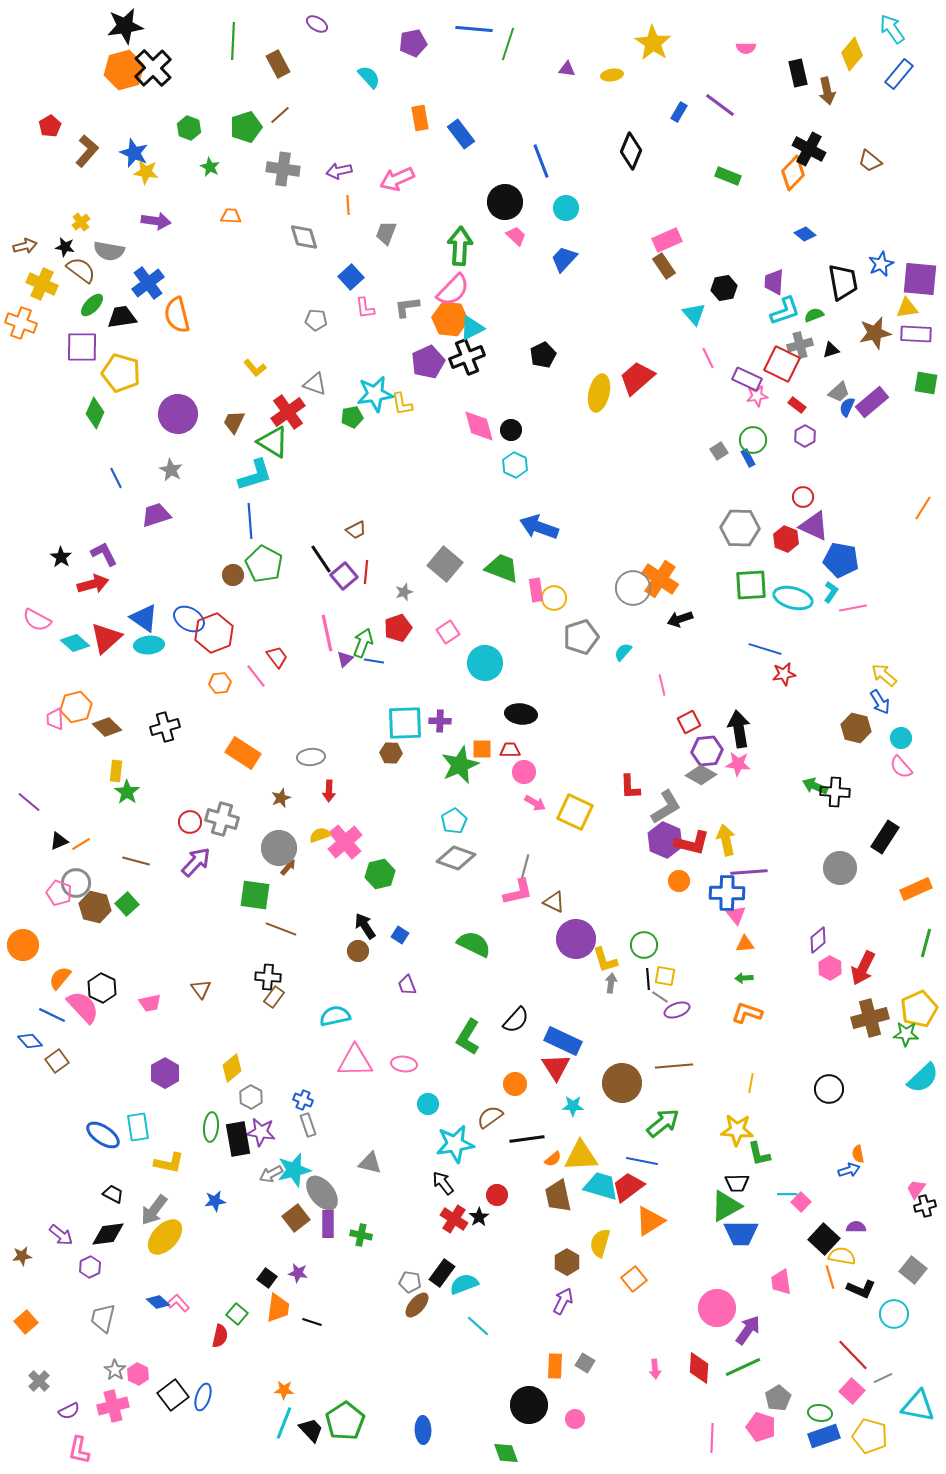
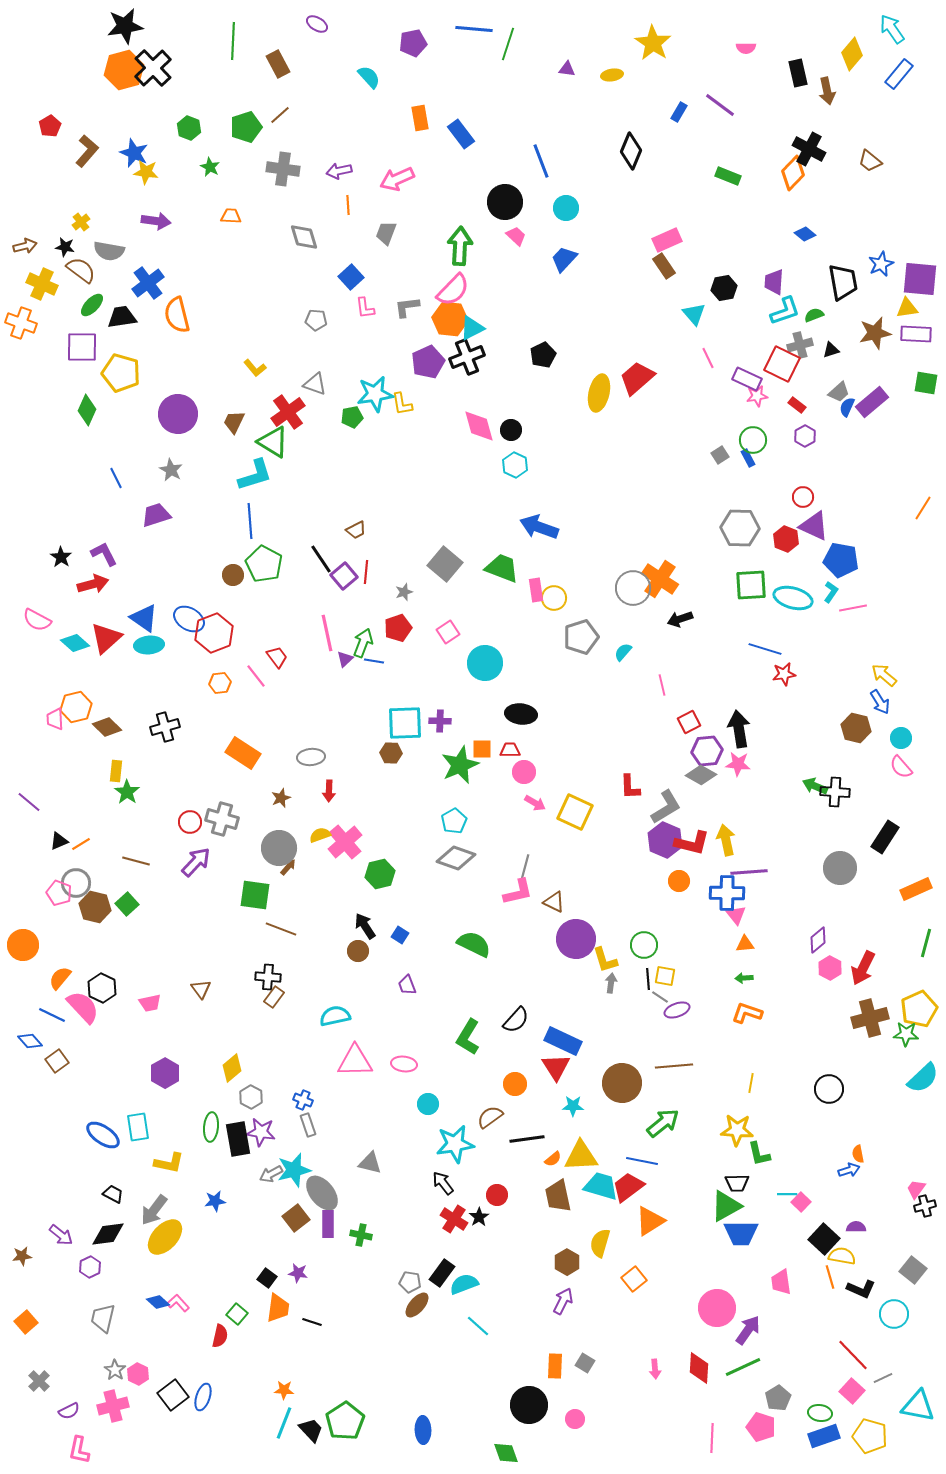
green diamond at (95, 413): moved 8 px left, 3 px up
gray square at (719, 451): moved 1 px right, 4 px down
